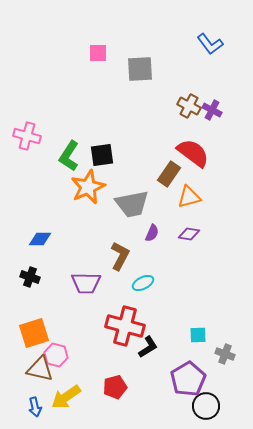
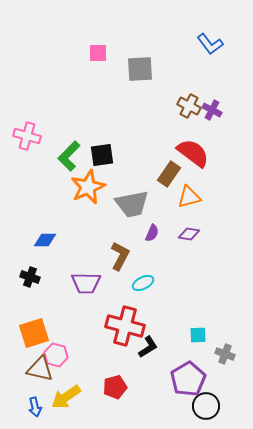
green L-shape: rotated 12 degrees clockwise
blue diamond: moved 5 px right, 1 px down
